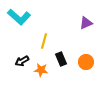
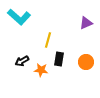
yellow line: moved 4 px right, 1 px up
black rectangle: moved 2 px left; rotated 32 degrees clockwise
